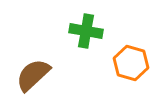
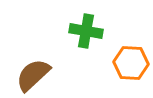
orange hexagon: rotated 12 degrees counterclockwise
